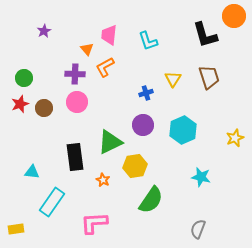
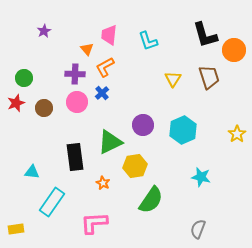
orange circle: moved 34 px down
blue cross: moved 44 px left; rotated 24 degrees counterclockwise
red star: moved 4 px left, 1 px up
yellow star: moved 2 px right, 4 px up; rotated 12 degrees counterclockwise
orange star: moved 3 px down
